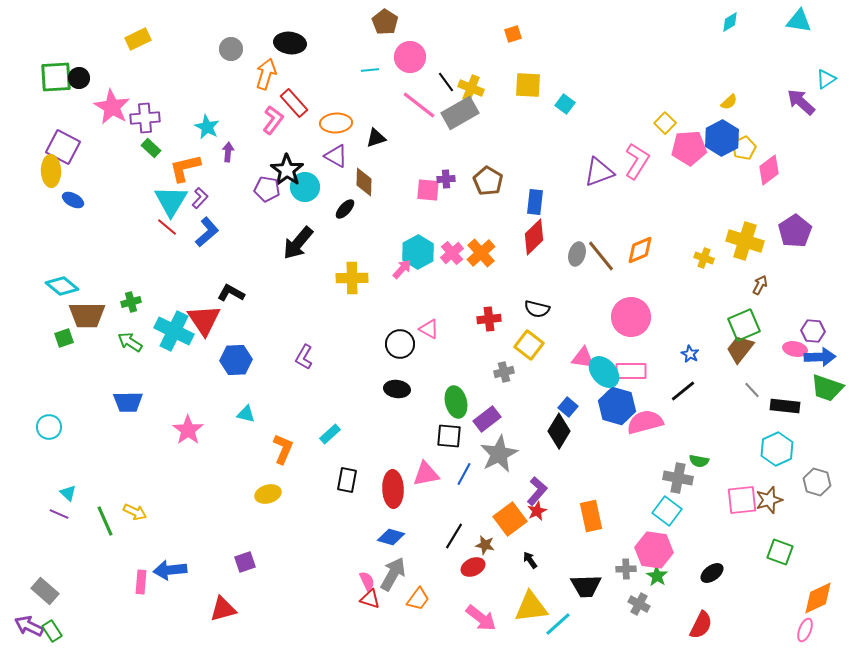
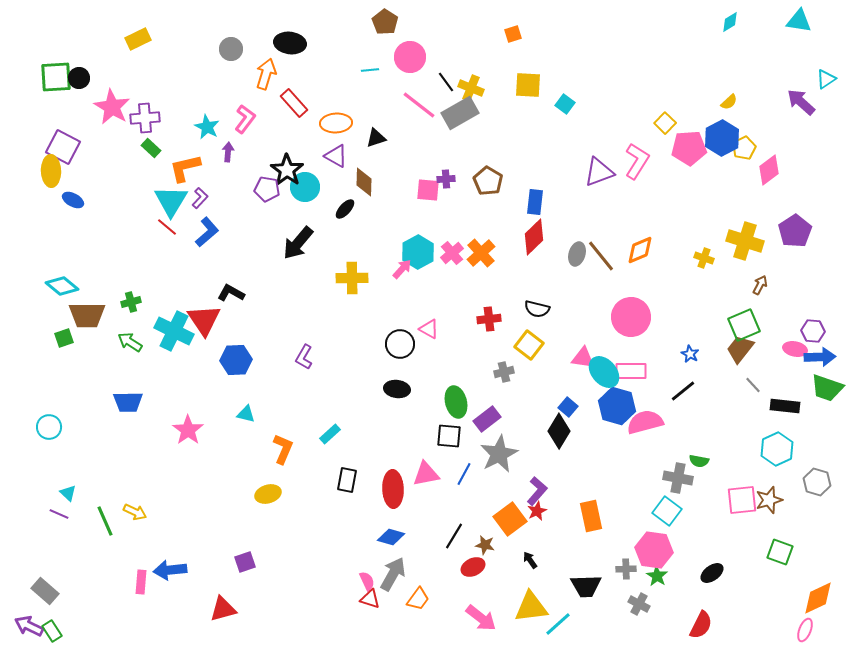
pink L-shape at (273, 120): moved 28 px left, 1 px up
gray line at (752, 390): moved 1 px right, 5 px up
